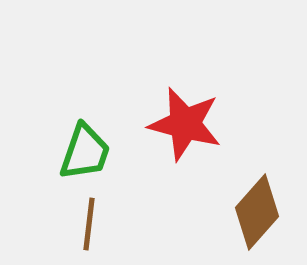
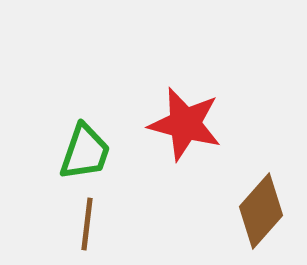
brown diamond: moved 4 px right, 1 px up
brown line: moved 2 px left
